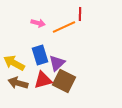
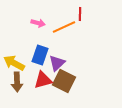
blue rectangle: rotated 36 degrees clockwise
brown arrow: moved 1 px left, 1 px up; rotated 108 degrees counterclockwise
